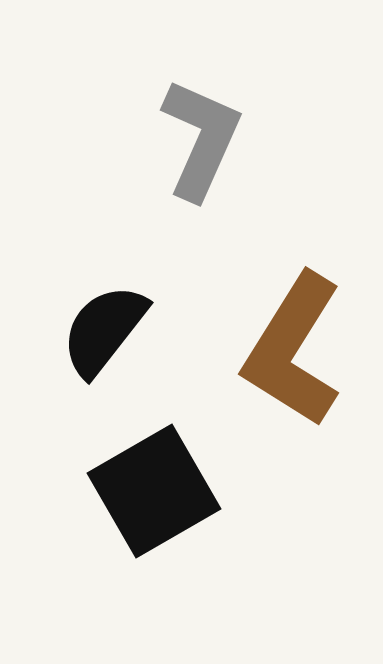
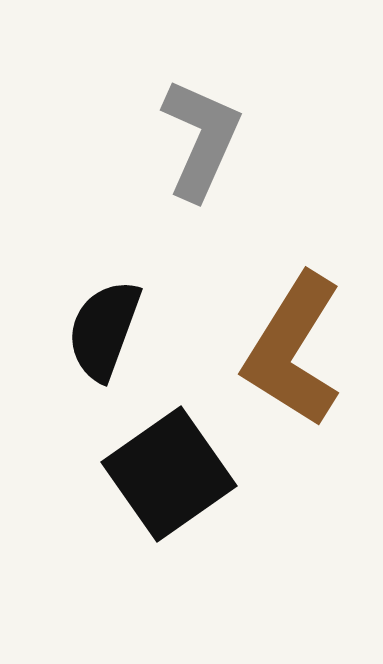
black semicircle: rotated 18 degrees counterclockwise
black square: moved 15 px right, 17 px up; rotated 5 degrees counterclockwise
